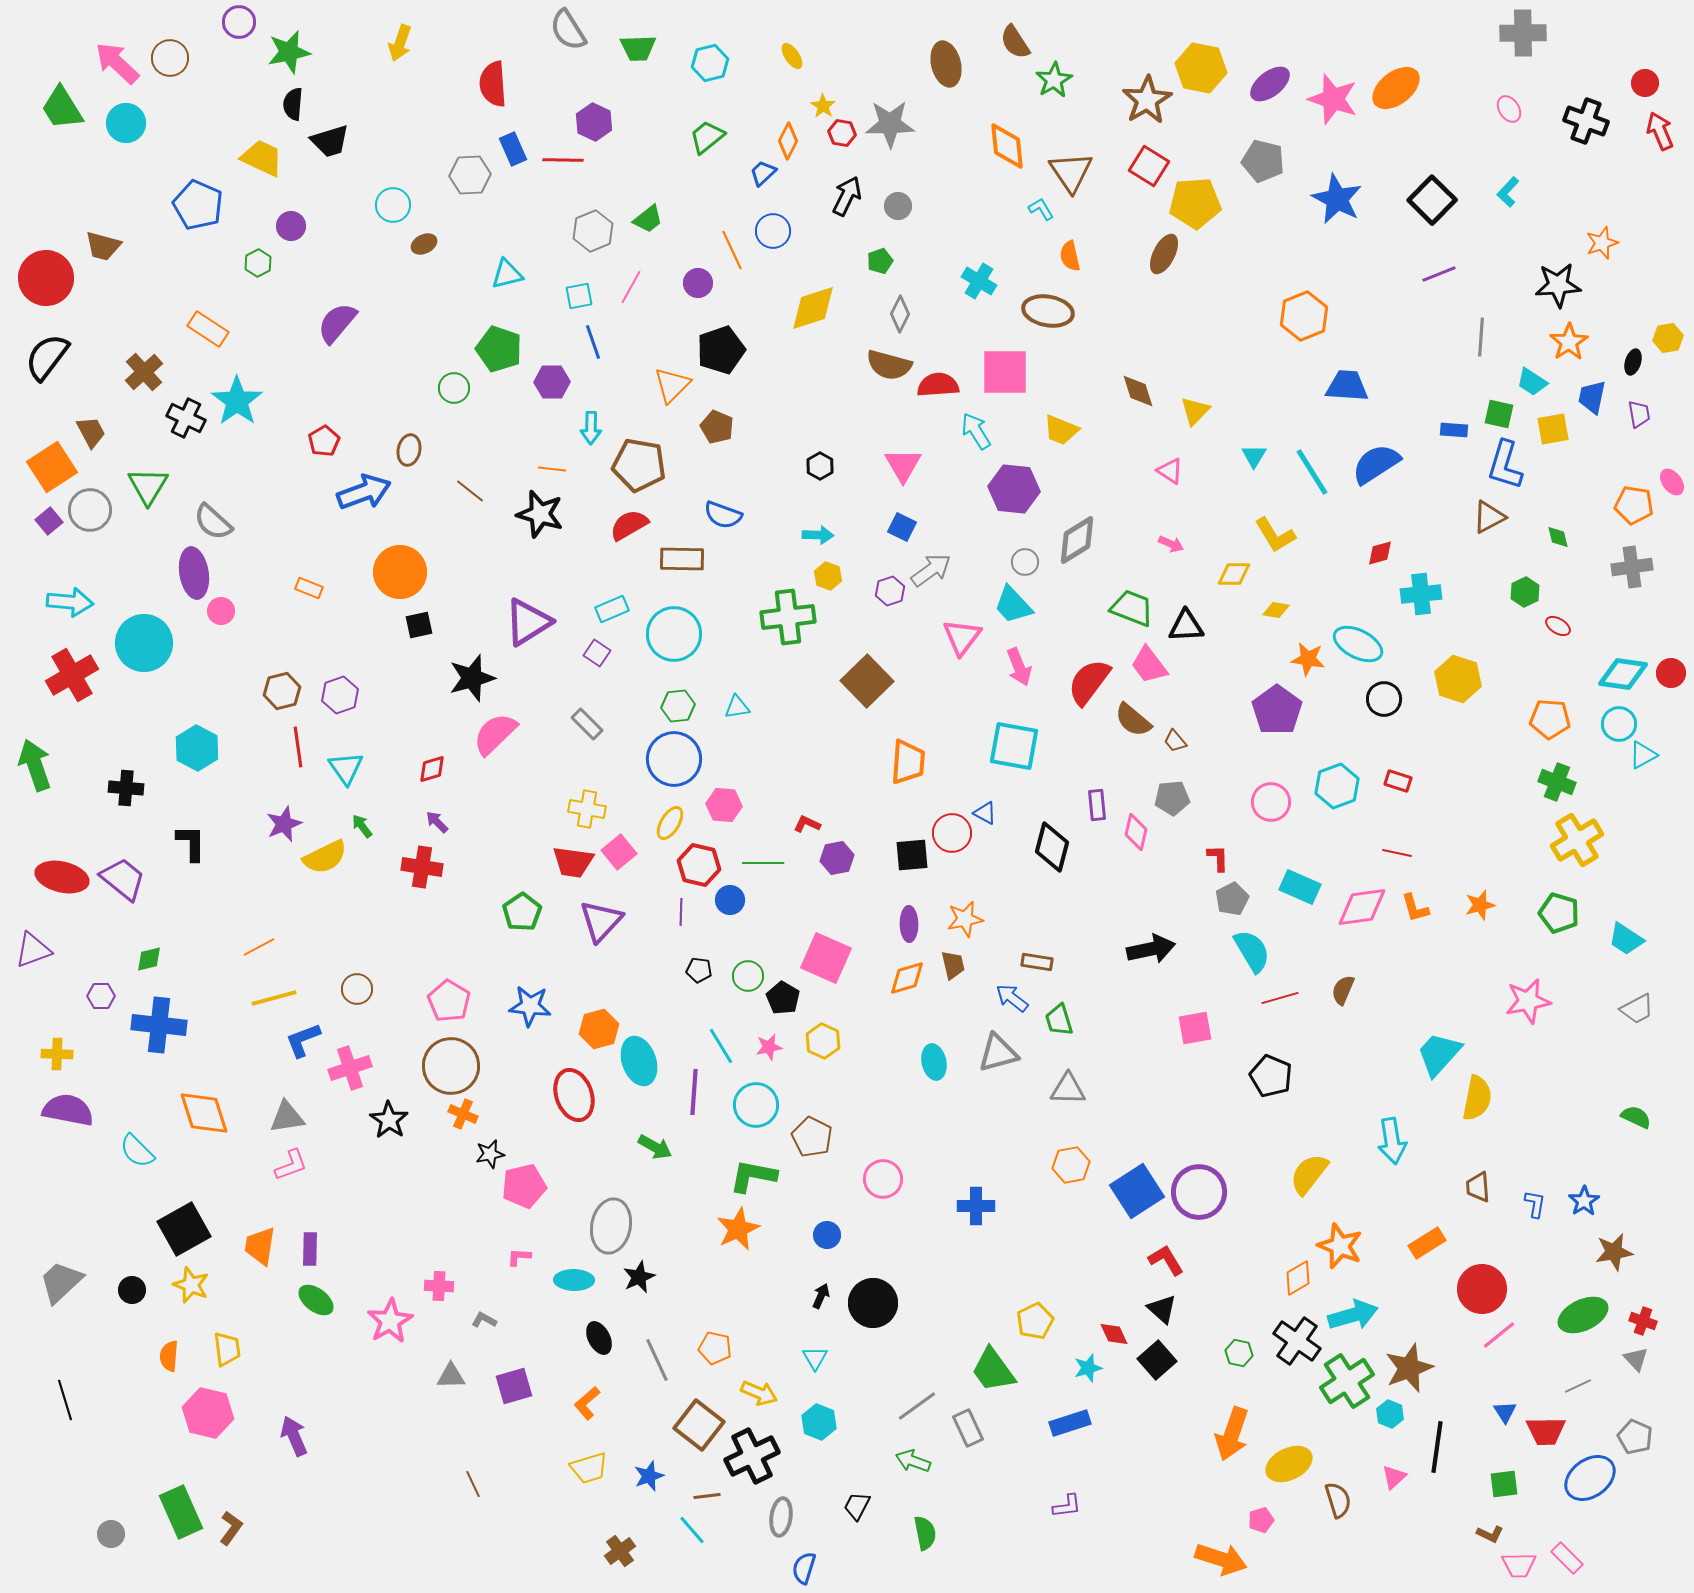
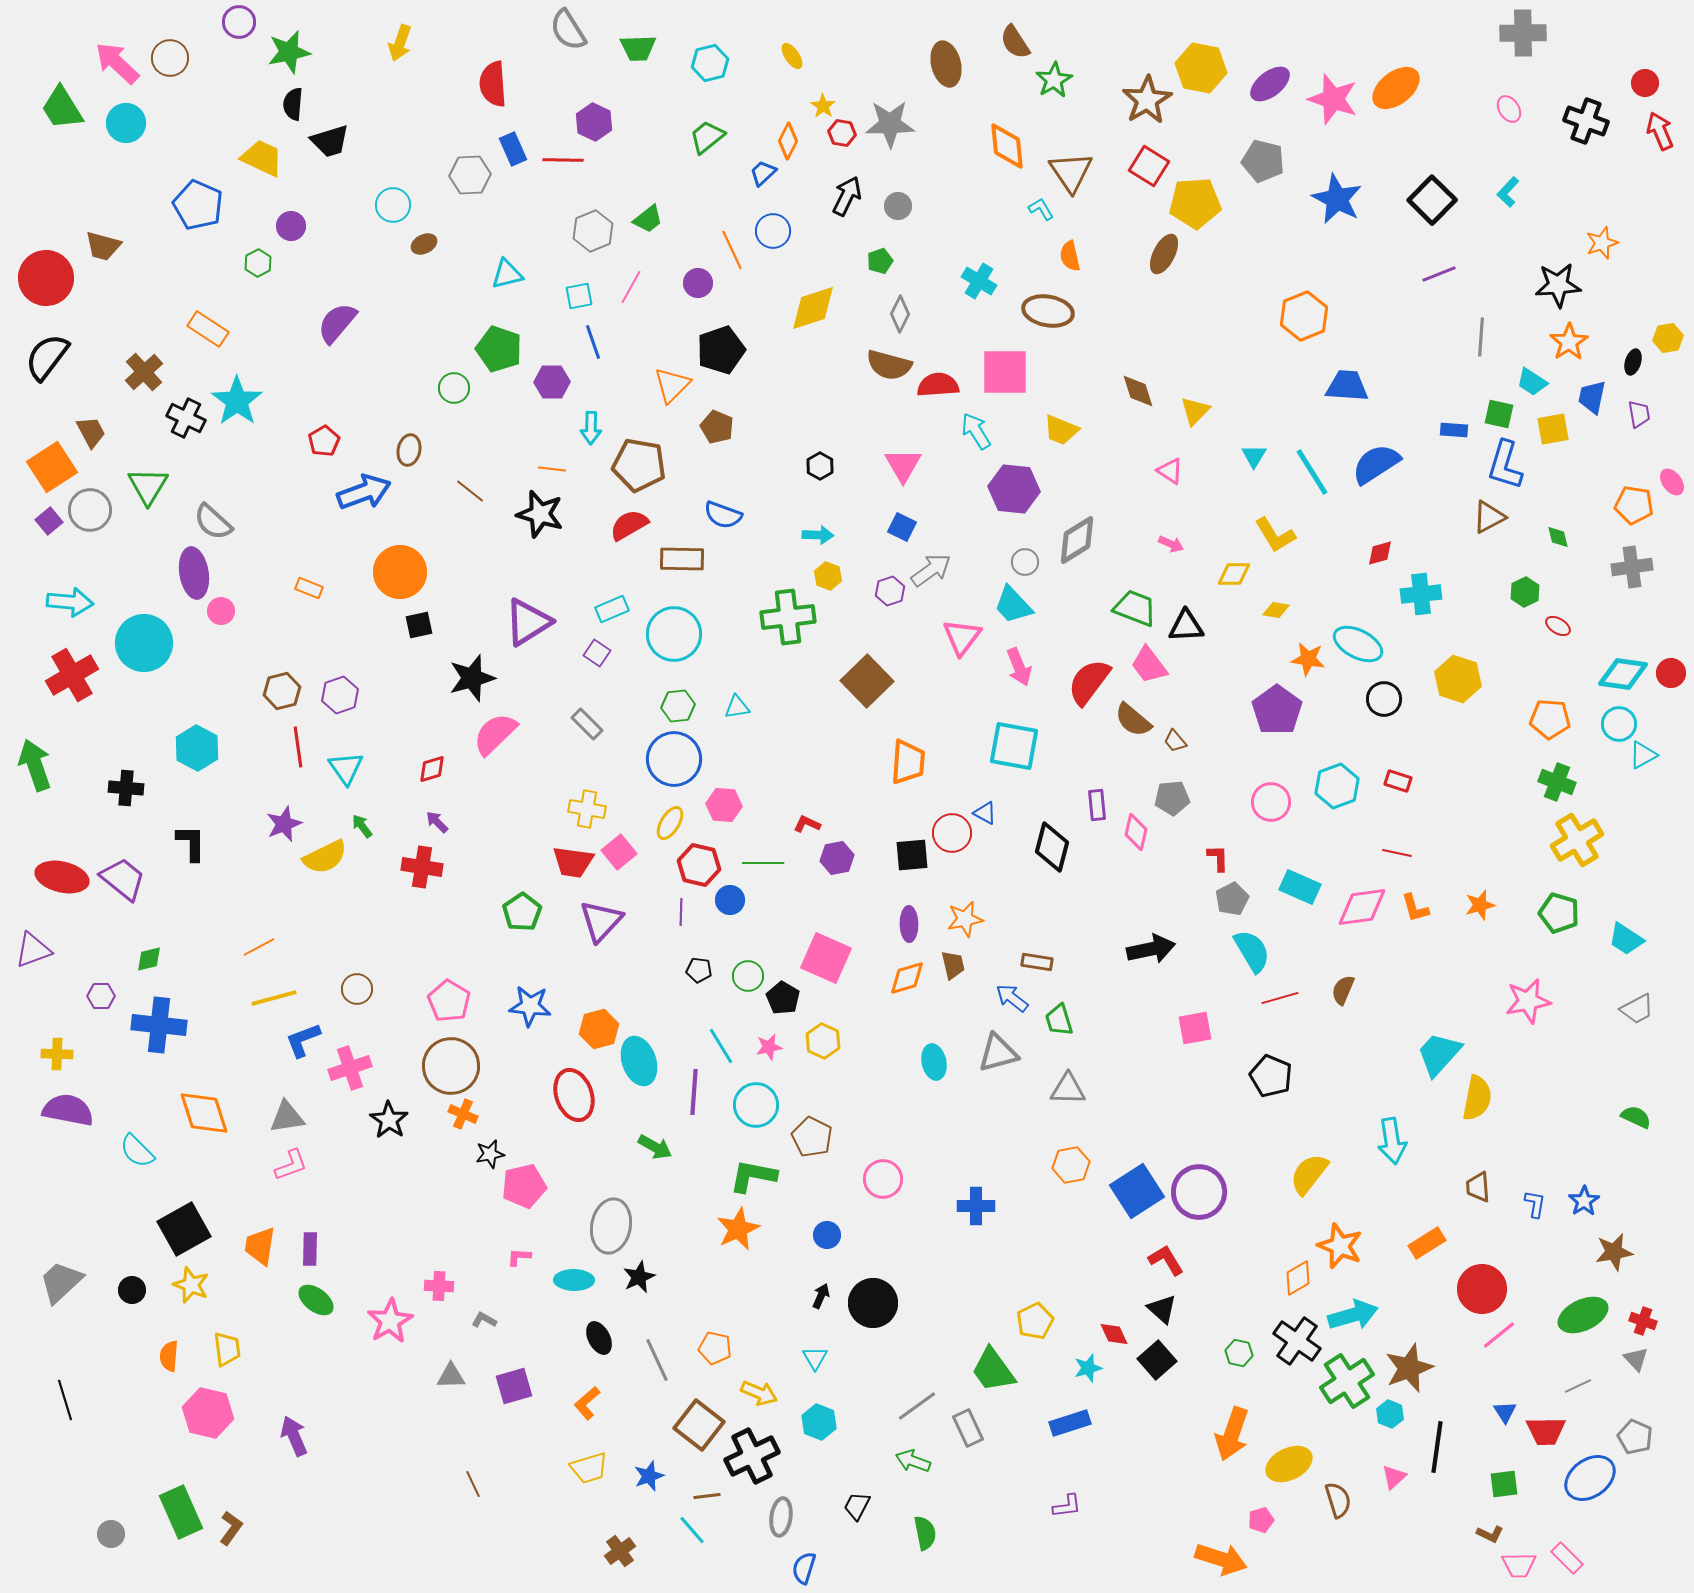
green trapezoid at (1132, 608): moved 3 px right
